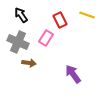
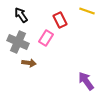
yellow line: moved 4 px up
purple arrow: moved 13 px right, 7 px down
